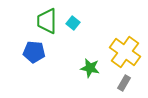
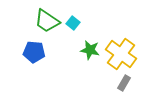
green trapezoid: rotated 56 degrees counterclockwise
yellow cross: moved 4 px left, 2 px down
green star: moved 18 px up
